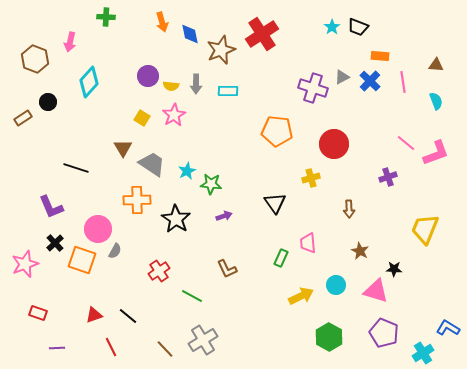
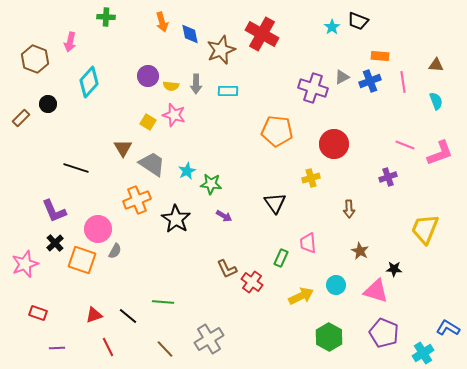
black trapezoid at (358, 27): moved 6 px up
red cross at (262, 34): rotated 28 degrees counterclockwise
blue cross at (370, 81): rotated 25 degrees clockwise
black circle at (48, 102): moved 2 px down
pink star at (174, 115): rotated 25 degrees counterclockwise
brown rectangle at (23, 118): moved 2 px left; rotated 12 degrees counterclockwise
yellow square at (142, 118): moved 6 px right, 4 px down
pink line at (406, 143): moved 1 px left, 2 px down; rotated 18 degrees counterclockwise
pink L-shape at (436, 153): moved 4 px right
orange cross at (137, 200): rotated 20 degrees counterclockwise
purple L-shape at (51, 207): moved 3 px right, 4 px down
purple arrow at (224, 216): rotated 49 degrees clockwise
red cross at (159, 271): moved 93 px right, 11 px down; rotated 20 degrees counterclockwise
green line at (192, 296): moved 29 px left, 6 px down; rotated 25 degrees counterclockwise
gray cross at (203, 340): moved 6 px right, 1 px up
red line at (111, 347): moved 3 px left
